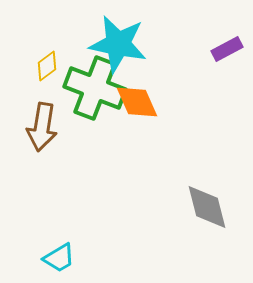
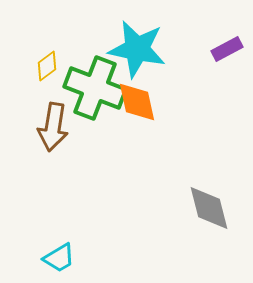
cyan star: moved 19 px right, 5 px down
orange diamond: rotated 12 degrees clockwise
brown arrow: moved 11 px right
gray diamond: moved 2 px right, 1 px down
